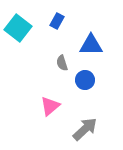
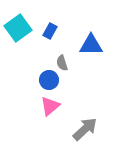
blue rectangle: moved 7 px left, 10 px down
cyan square: rotated 16 degrees clockwise
blue circle: moved 36 px left
